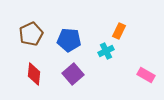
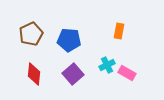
orange rectangle: rotated 14 degrees counterclockwise
cyan cross: moved 1 px right, 14 px down
pink rectangle: moved 19 px left, 2 px up
